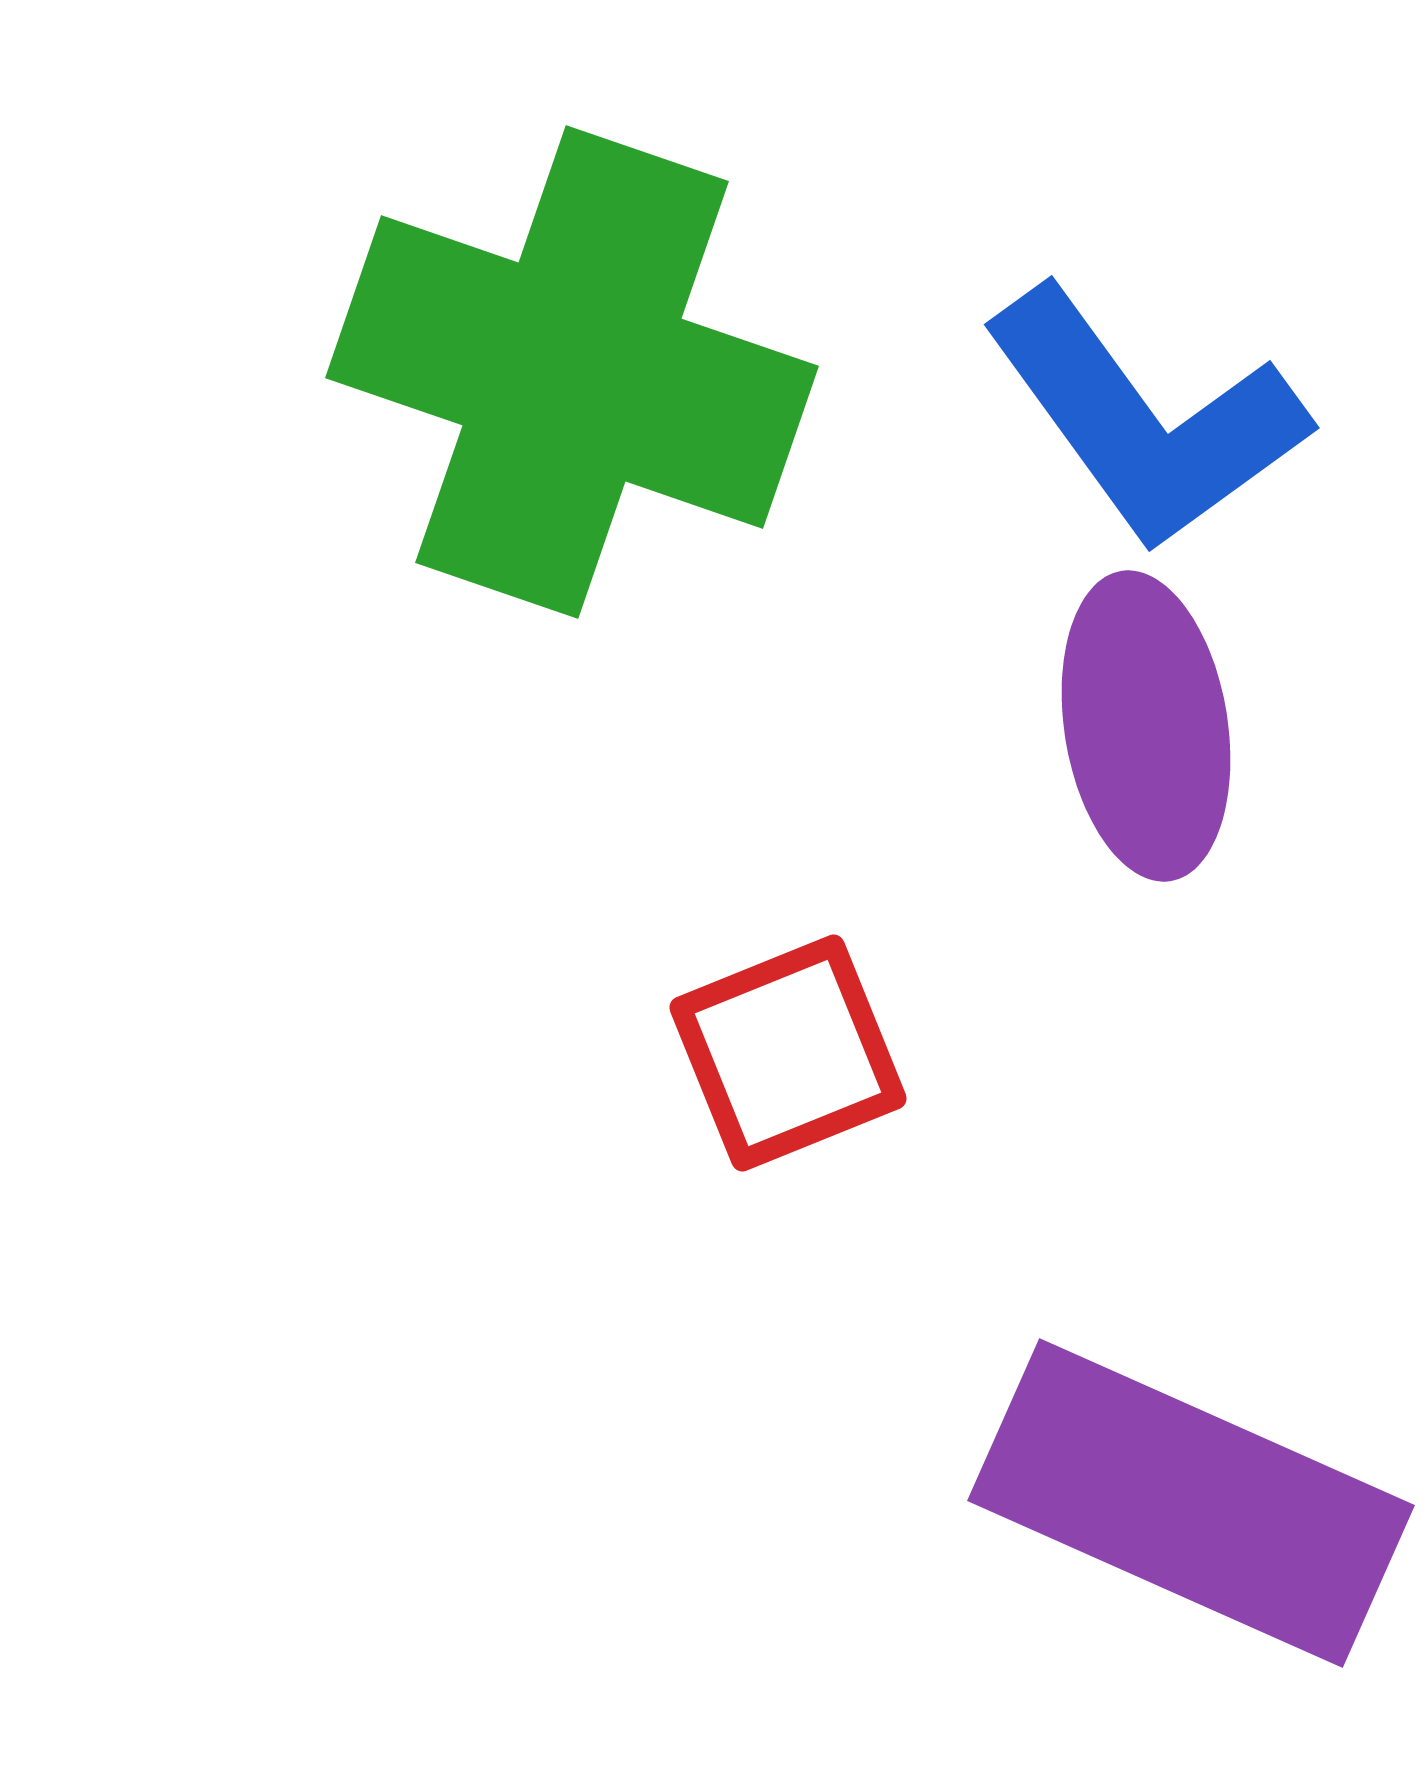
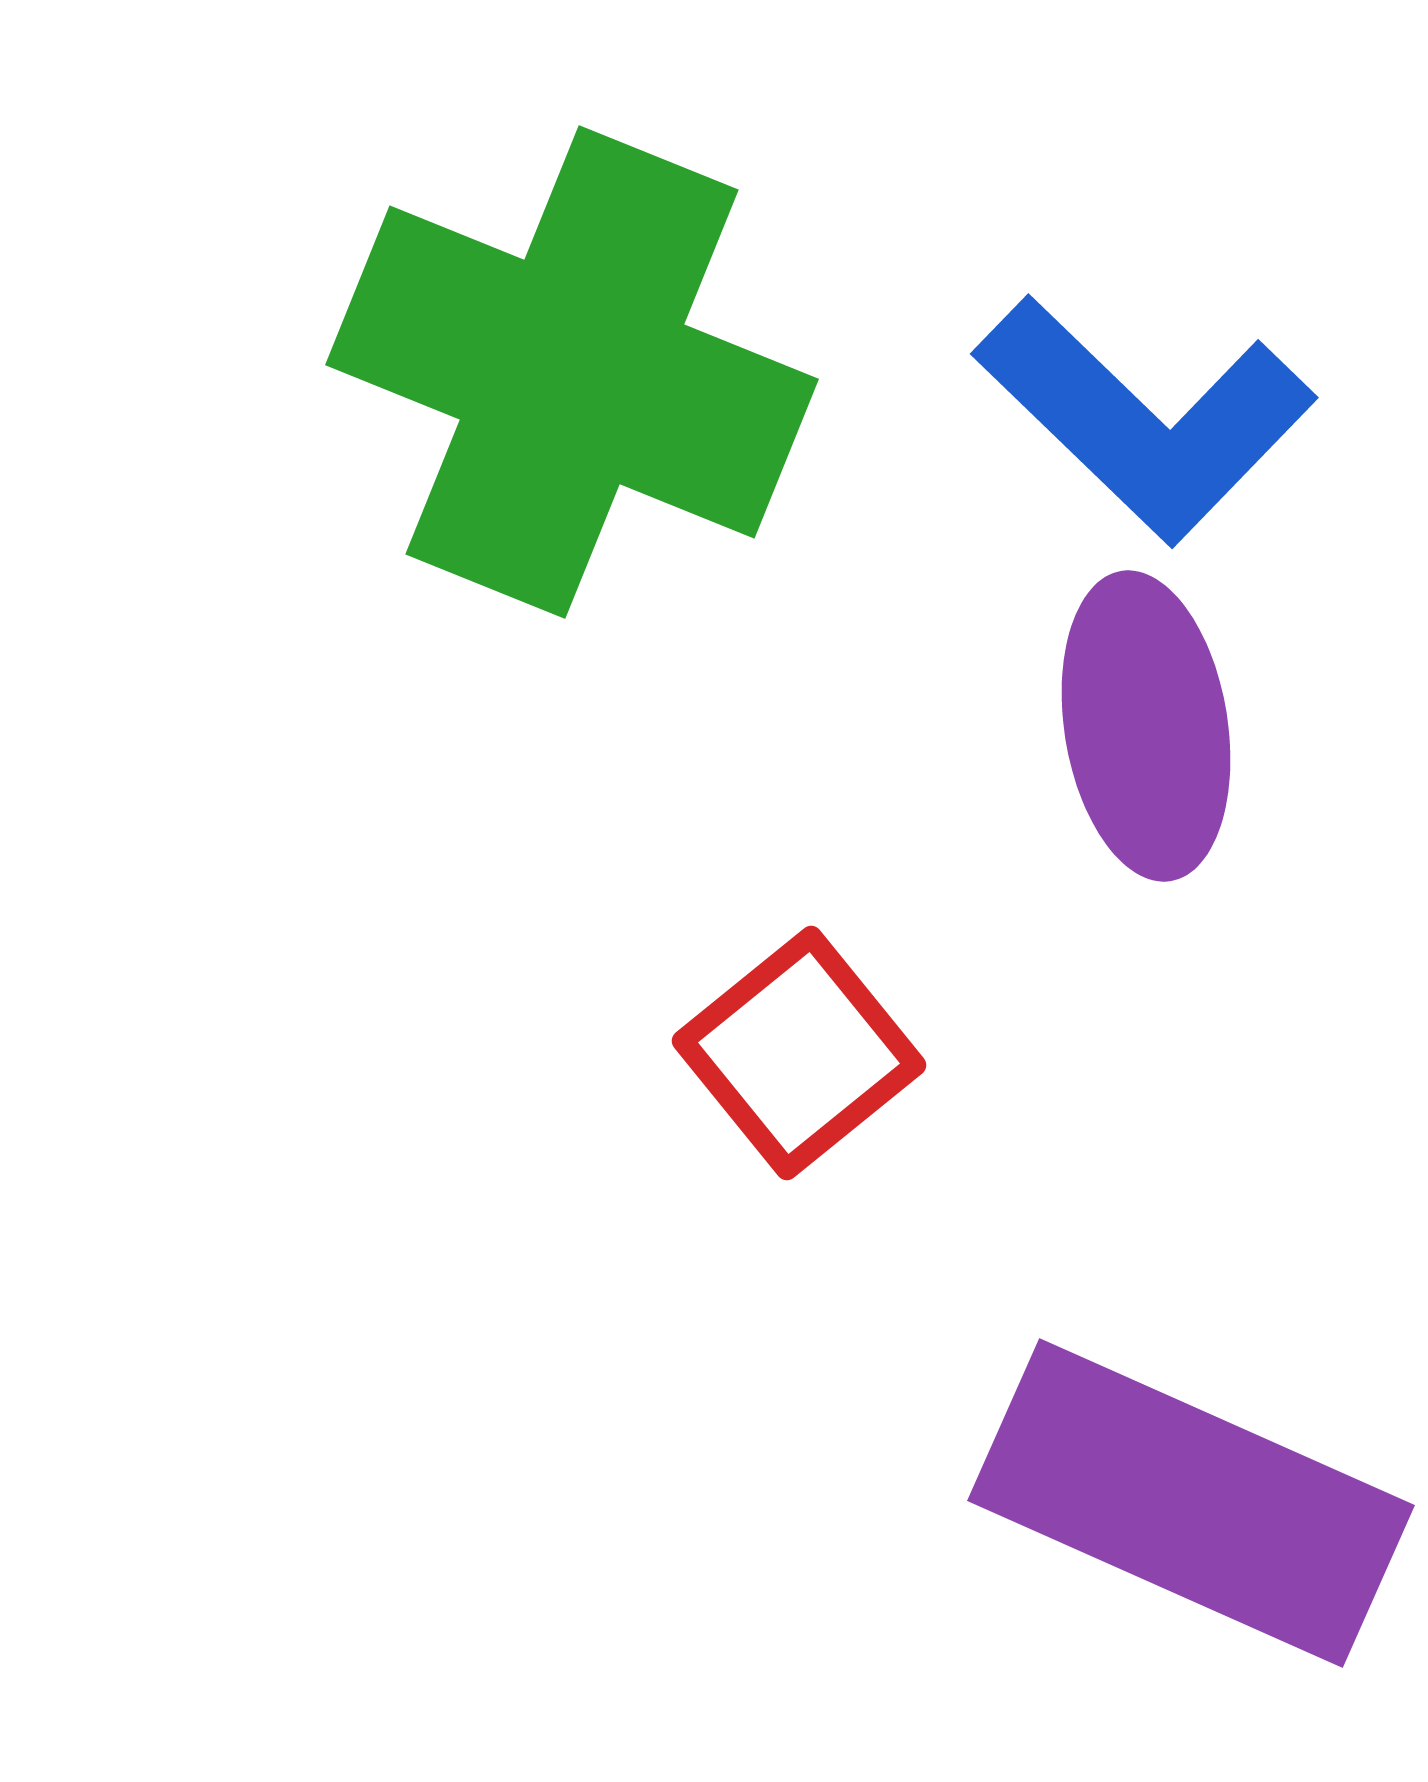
green cross: rotated 3 degrees clockwise
blue L-shape: rotated 10 degrees counterclockwise
red square: moved 11 px right; rotated 17 degrees counterclockwise
